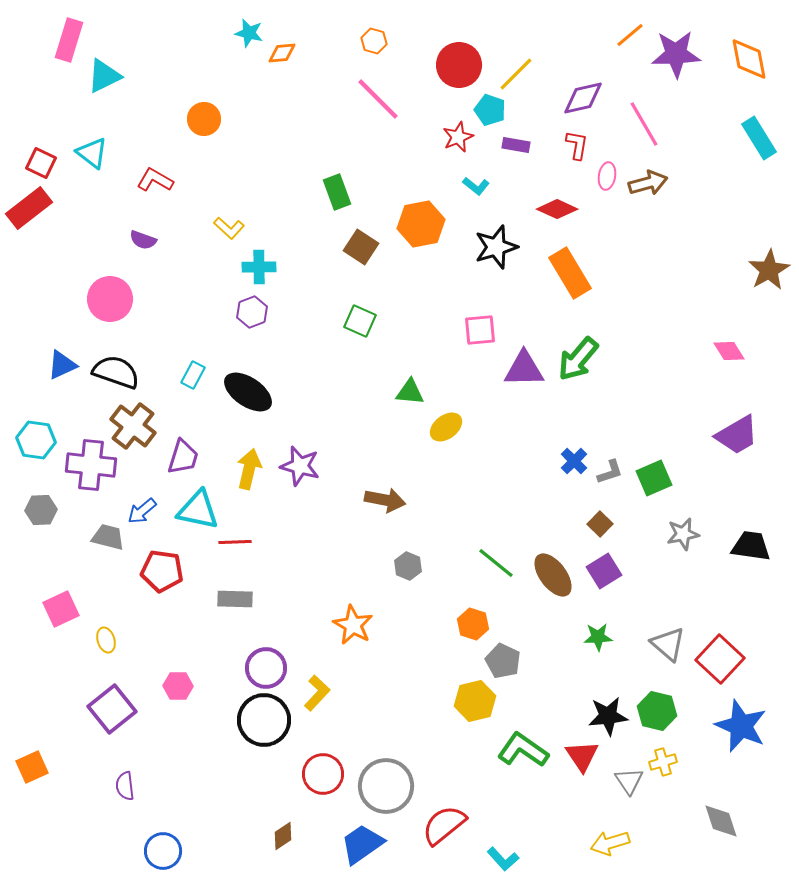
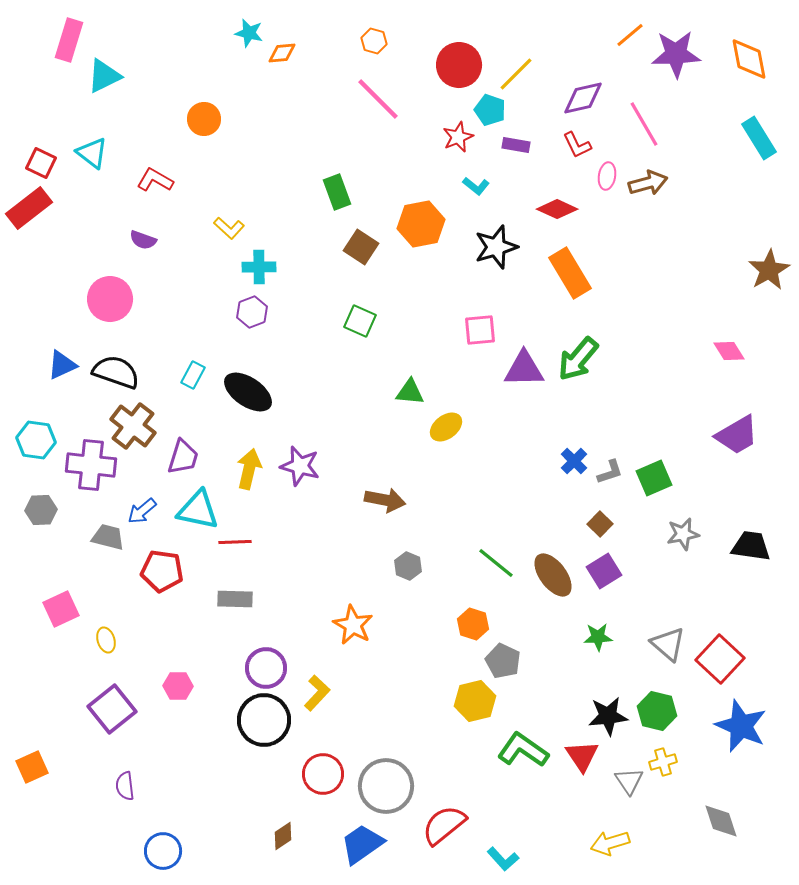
red L-shape at (577, 145): rotated 144 degrees clockwise
